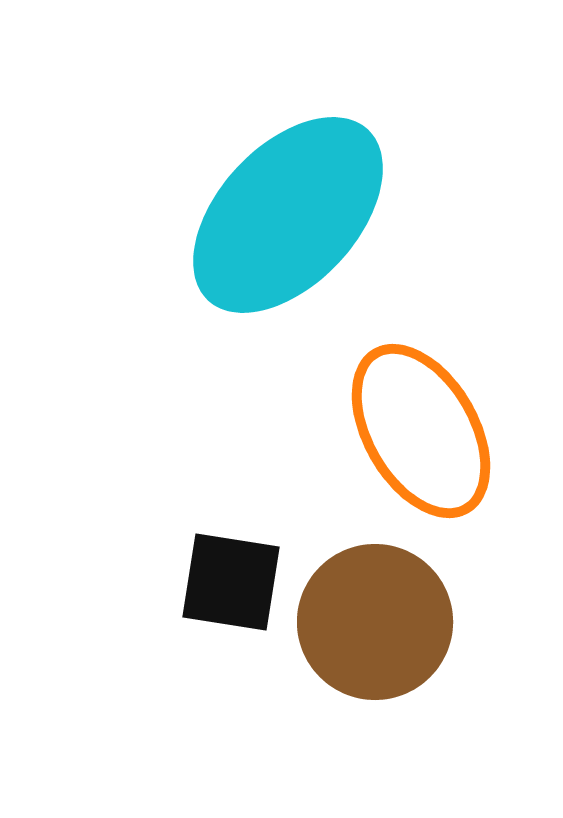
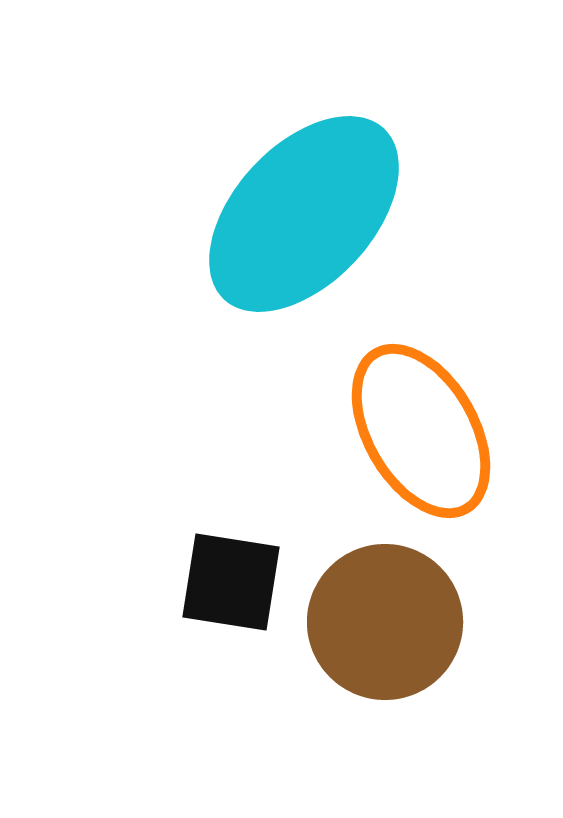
cyan ellipse: moved 16 px right, 1 px up
brown circle: moved 10 px right
